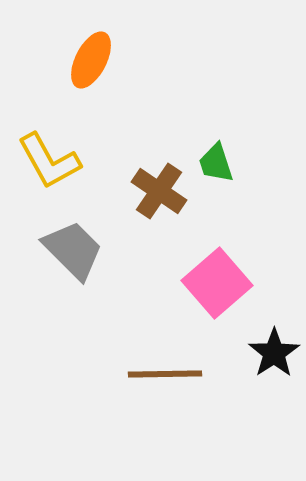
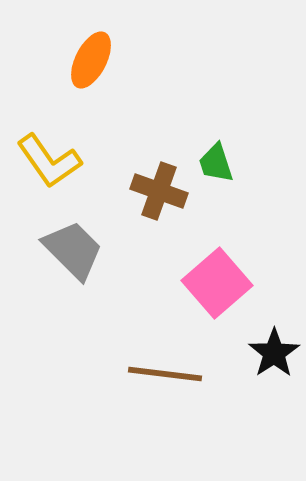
yellow L-shape: rotated 6 degrees counterclockwise
brown cross: rotated 14 degrees counterclockwise
brown line: rotated 8 degrees clockwise
